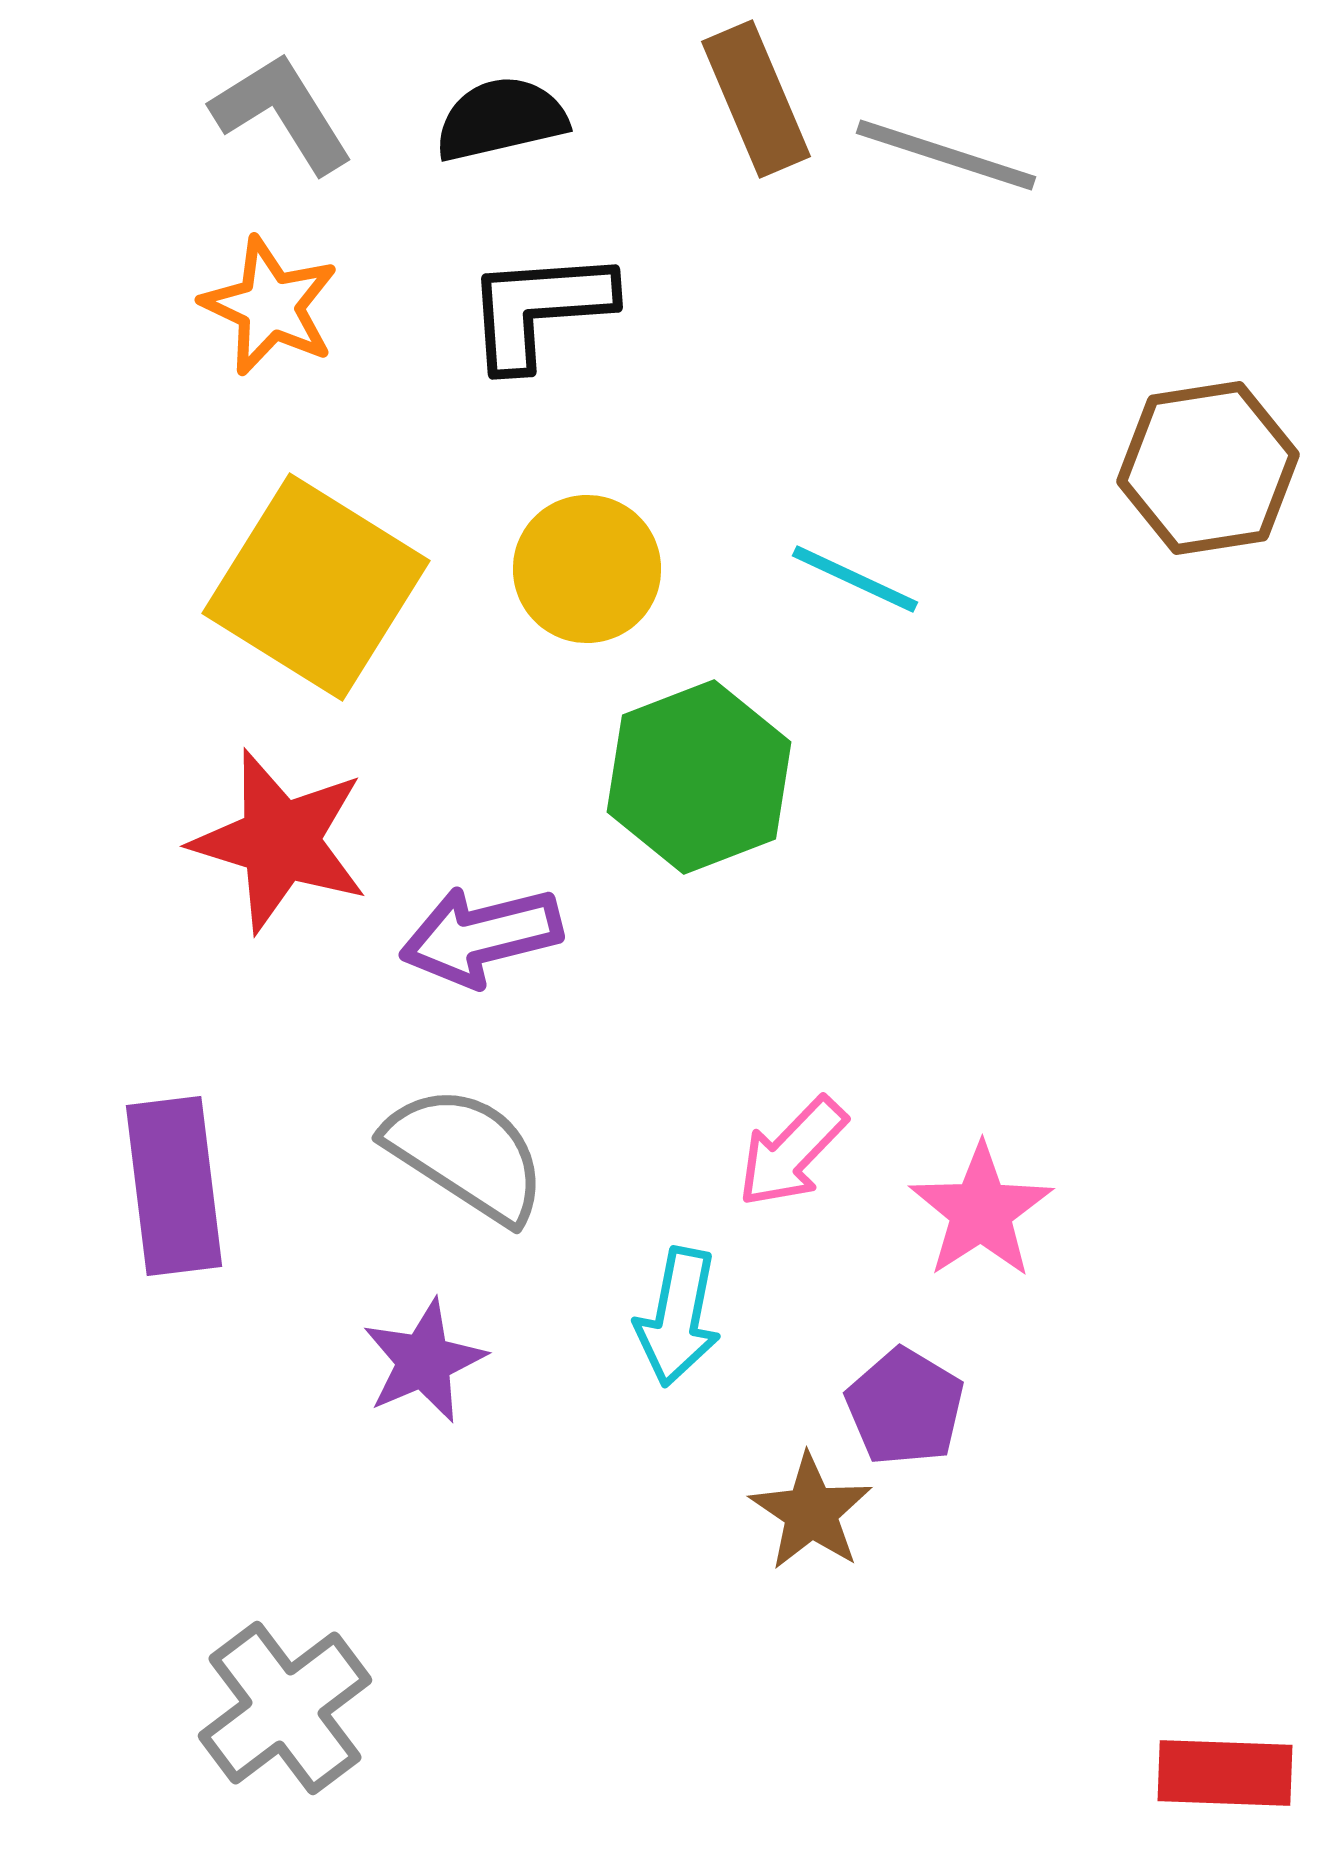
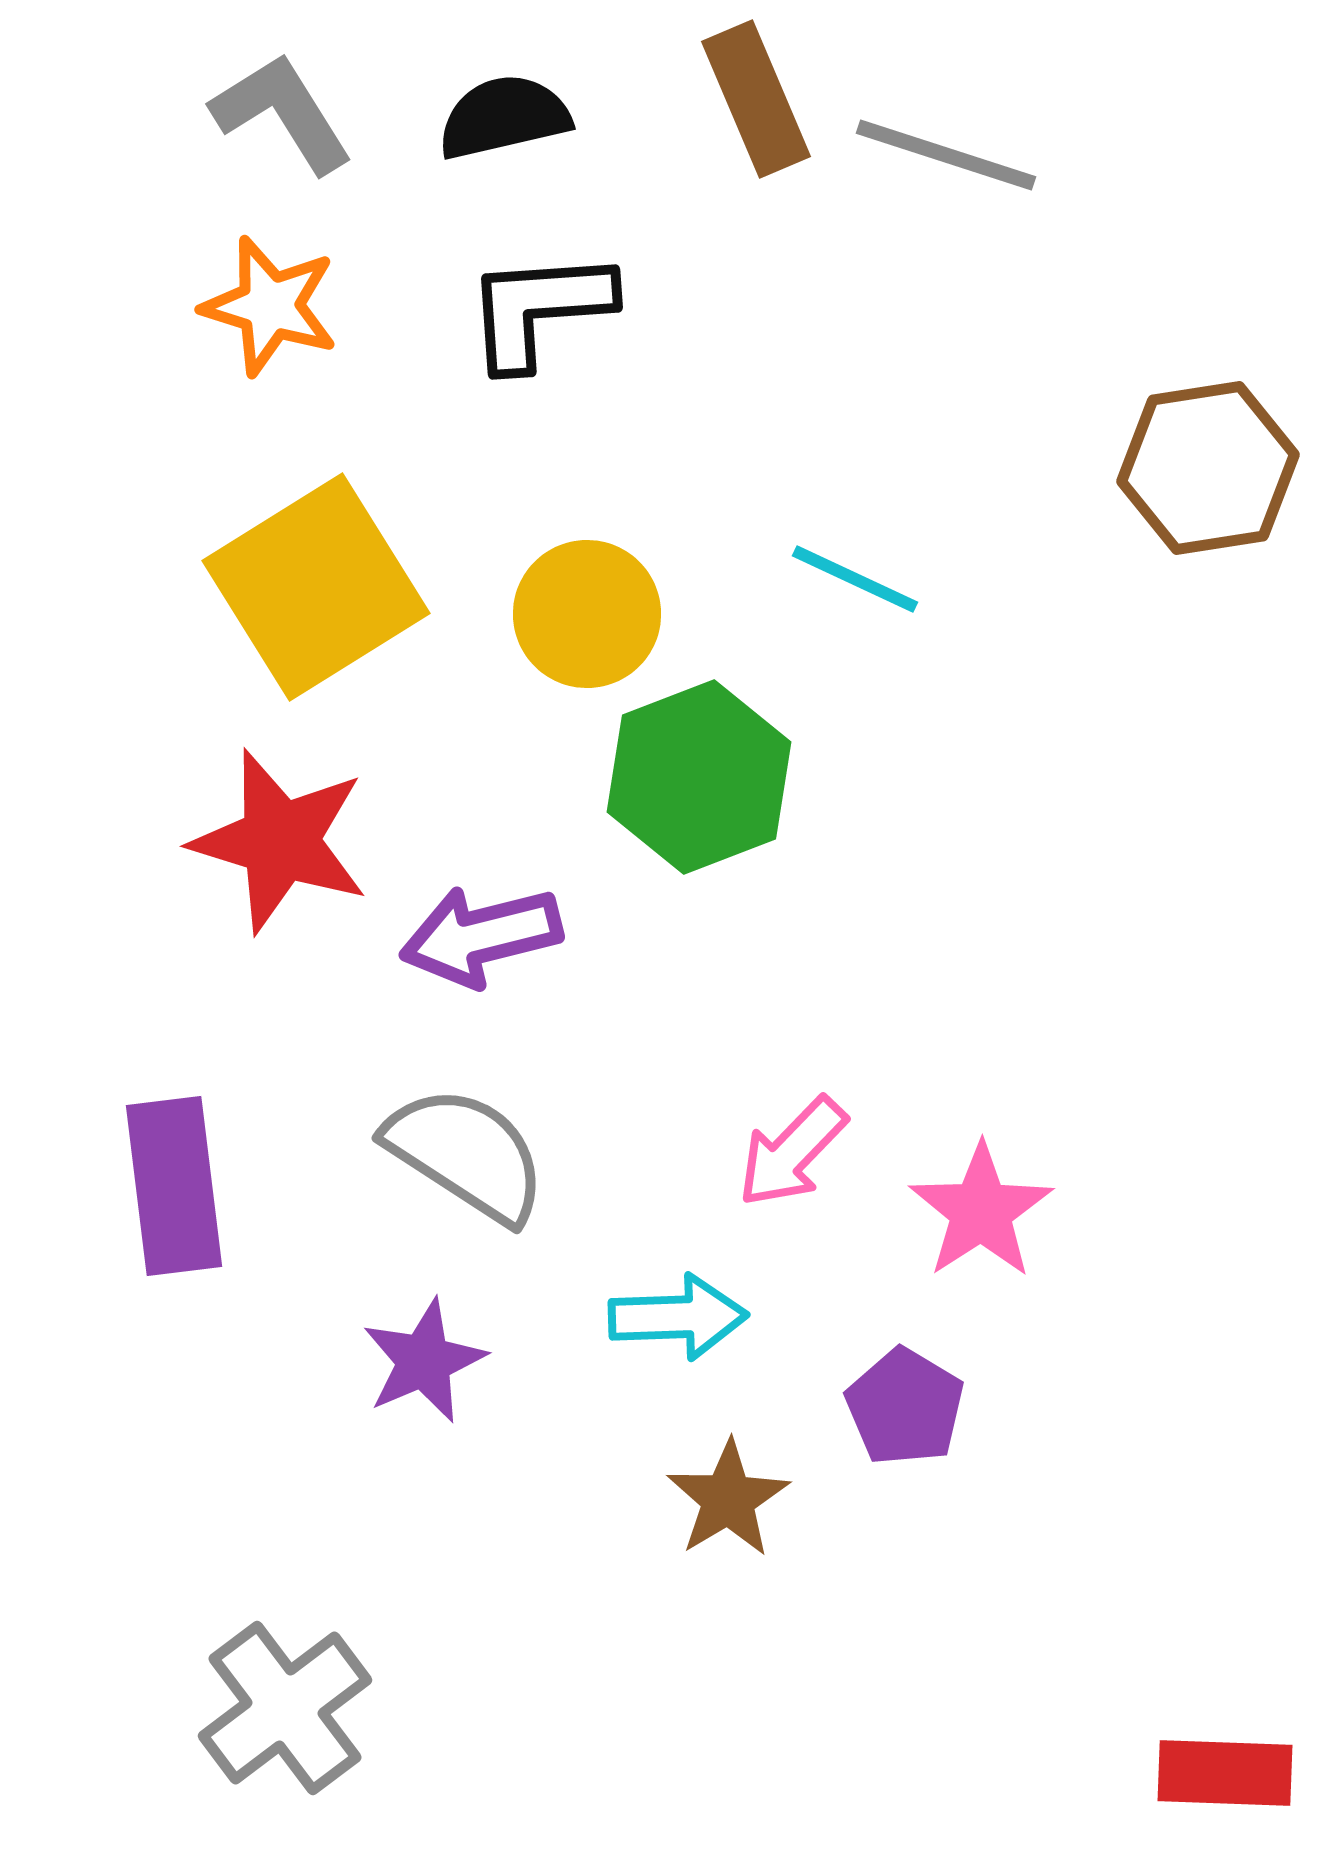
black semicircle: moved 3 px right, 2 px up
orange star: rotated 8 degrees counterclockwise
yellow circle: moved 45 px down
yellow square: rotated 26 degrees clockwise
cyan arrow: rotated 103 degrees counterclockwise
brown star: moved 83 px left, 13 px up; rotated 7 degrees clockwise
